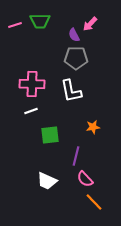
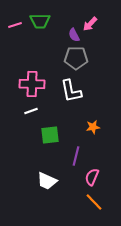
pink semicircle: moved 7 px right, 2 px up; rotated 66 degrees clockwise
